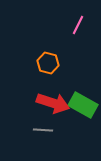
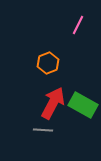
orange hexagon: rotated 25 degrees clockwise
red arrow: rotated 80 degrees counterclockwise
